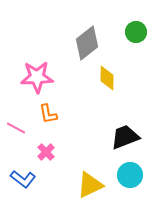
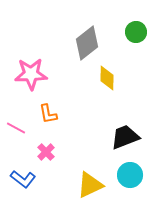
pink star: moved 6 px left, 3 px up
